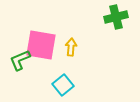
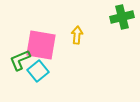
green cross: moved 6 px right
yellow arrow: moved 6 px right, 12 px up
cyan square: moved 25 px left, 14 px up
